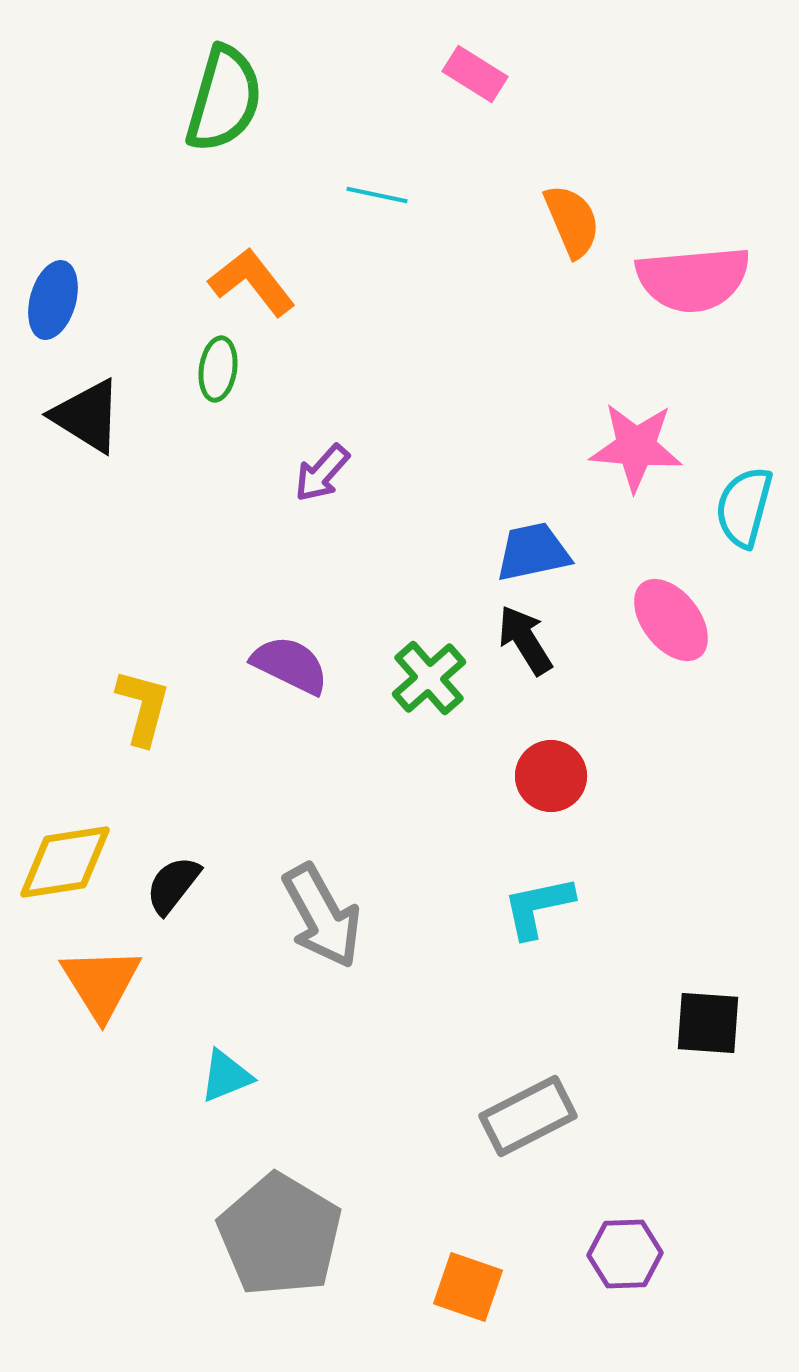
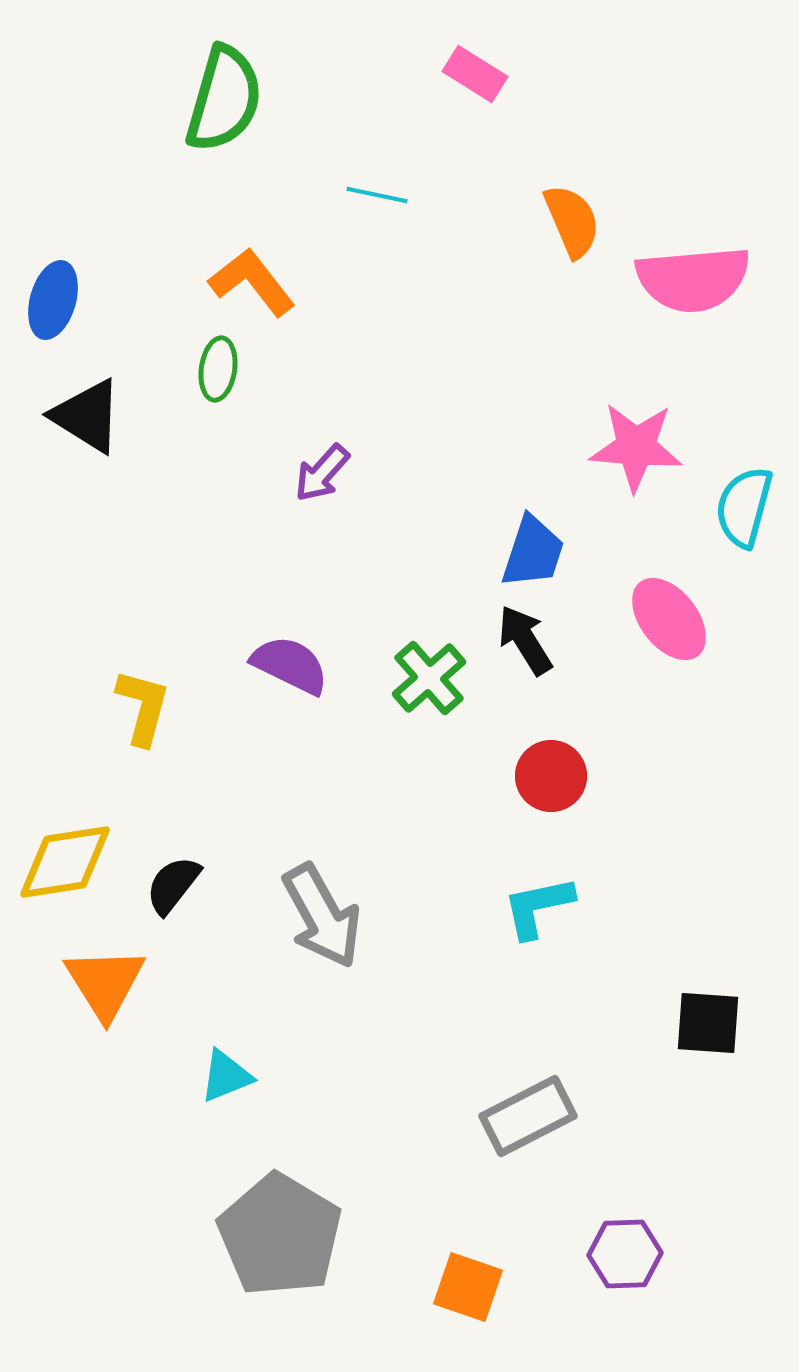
blue trapezoid: rotated 120 degrees clockwise
pink ellipse: moved 2 px left, 1 px up
orange triangle: moved 4 px right
